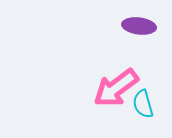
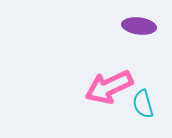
pink arrow: moved 7 px left, 1 px up; rotated 12 degrees clockwise
